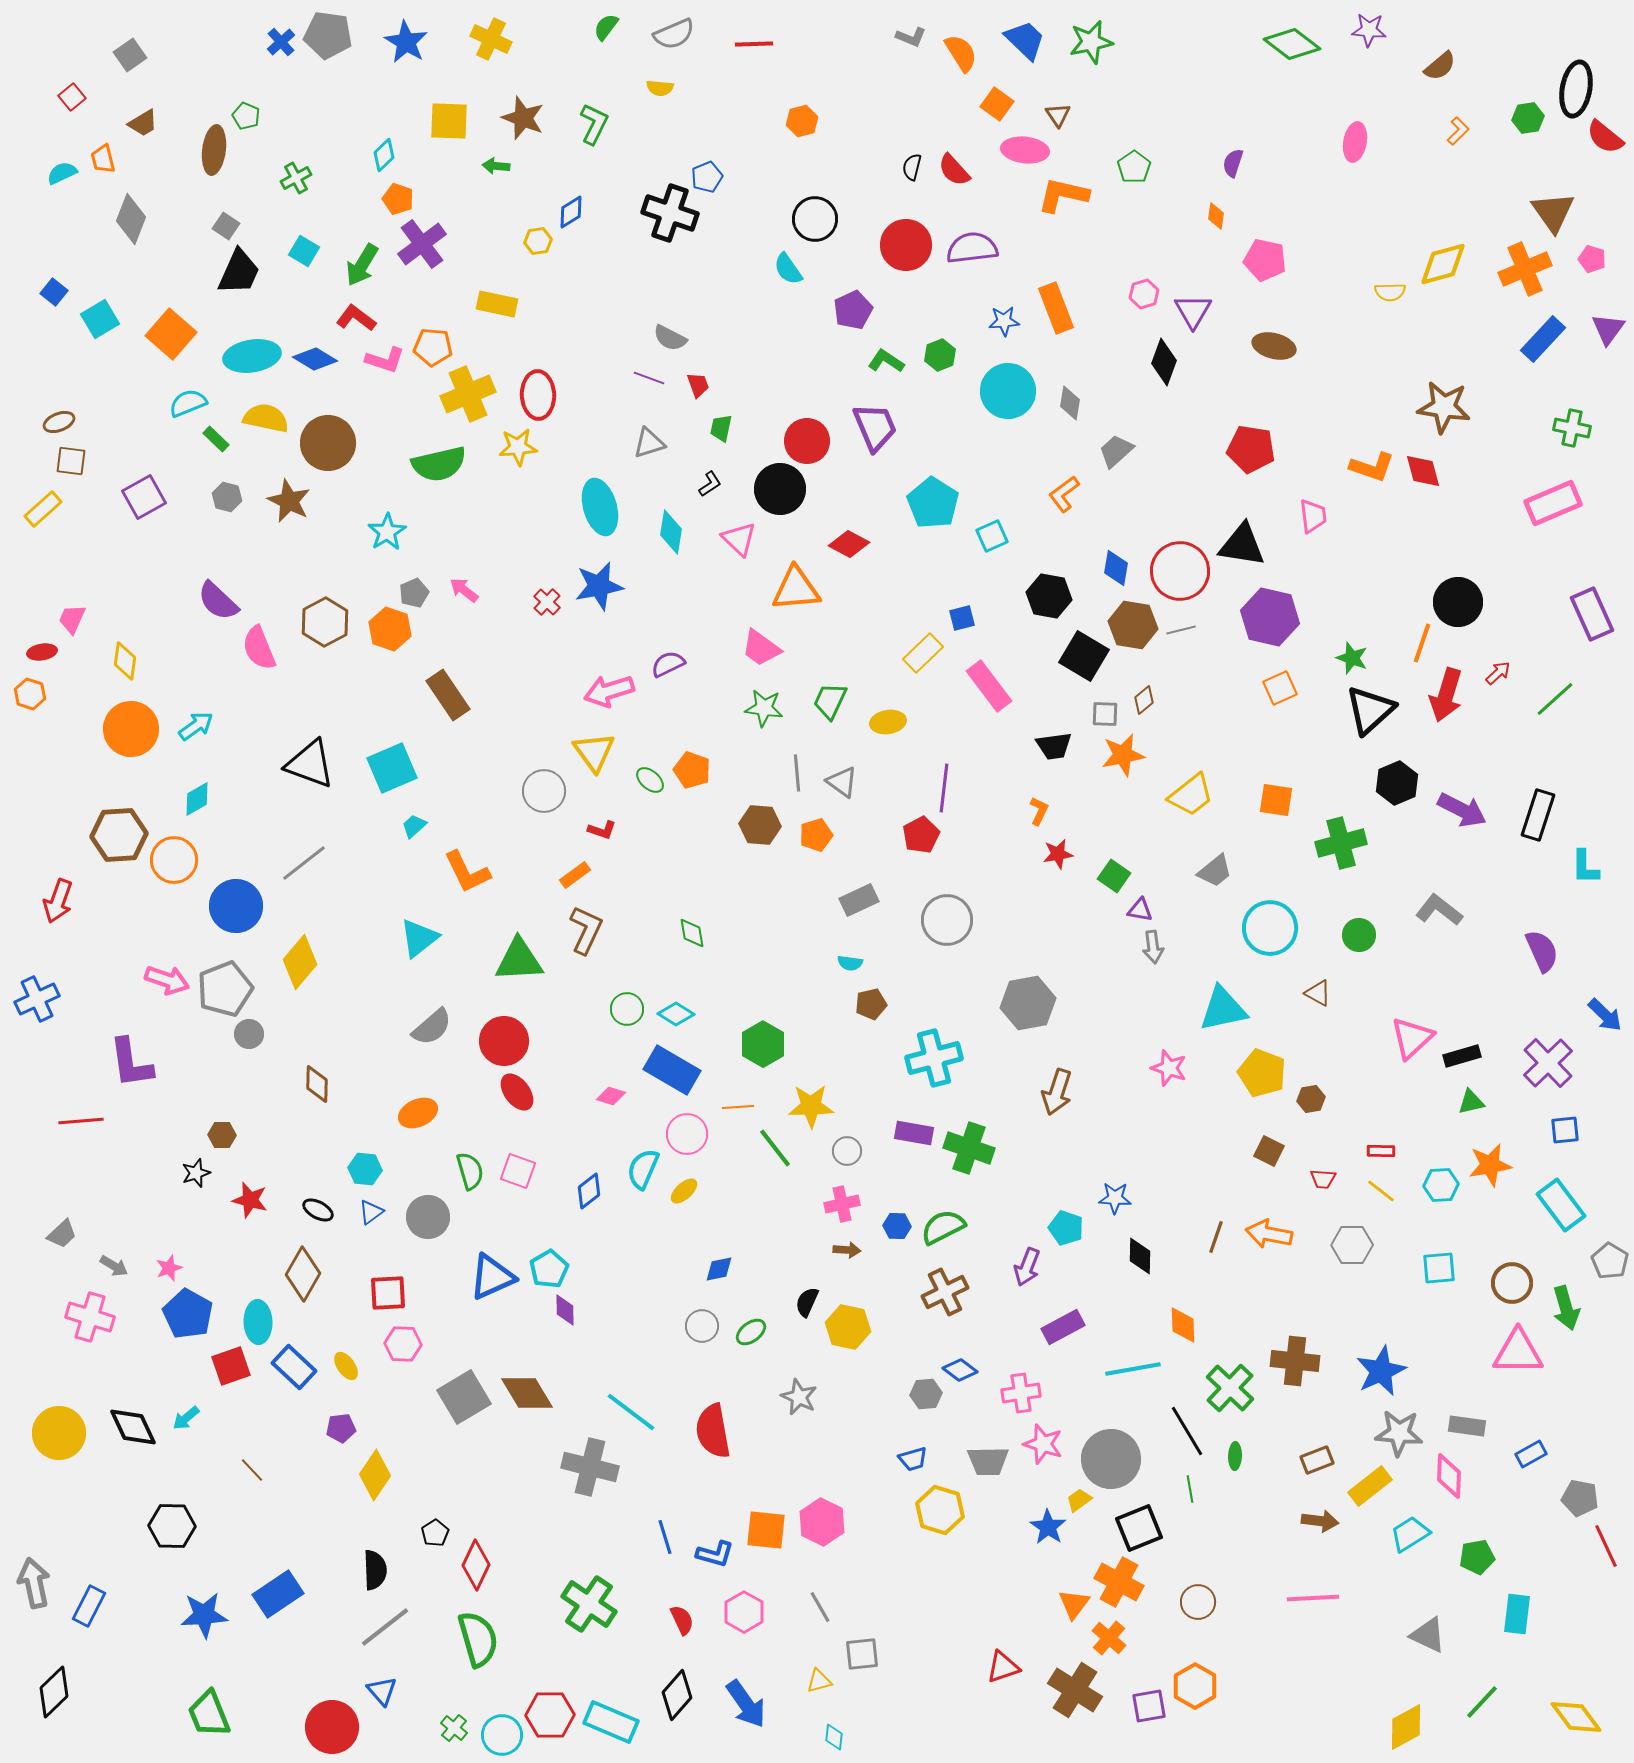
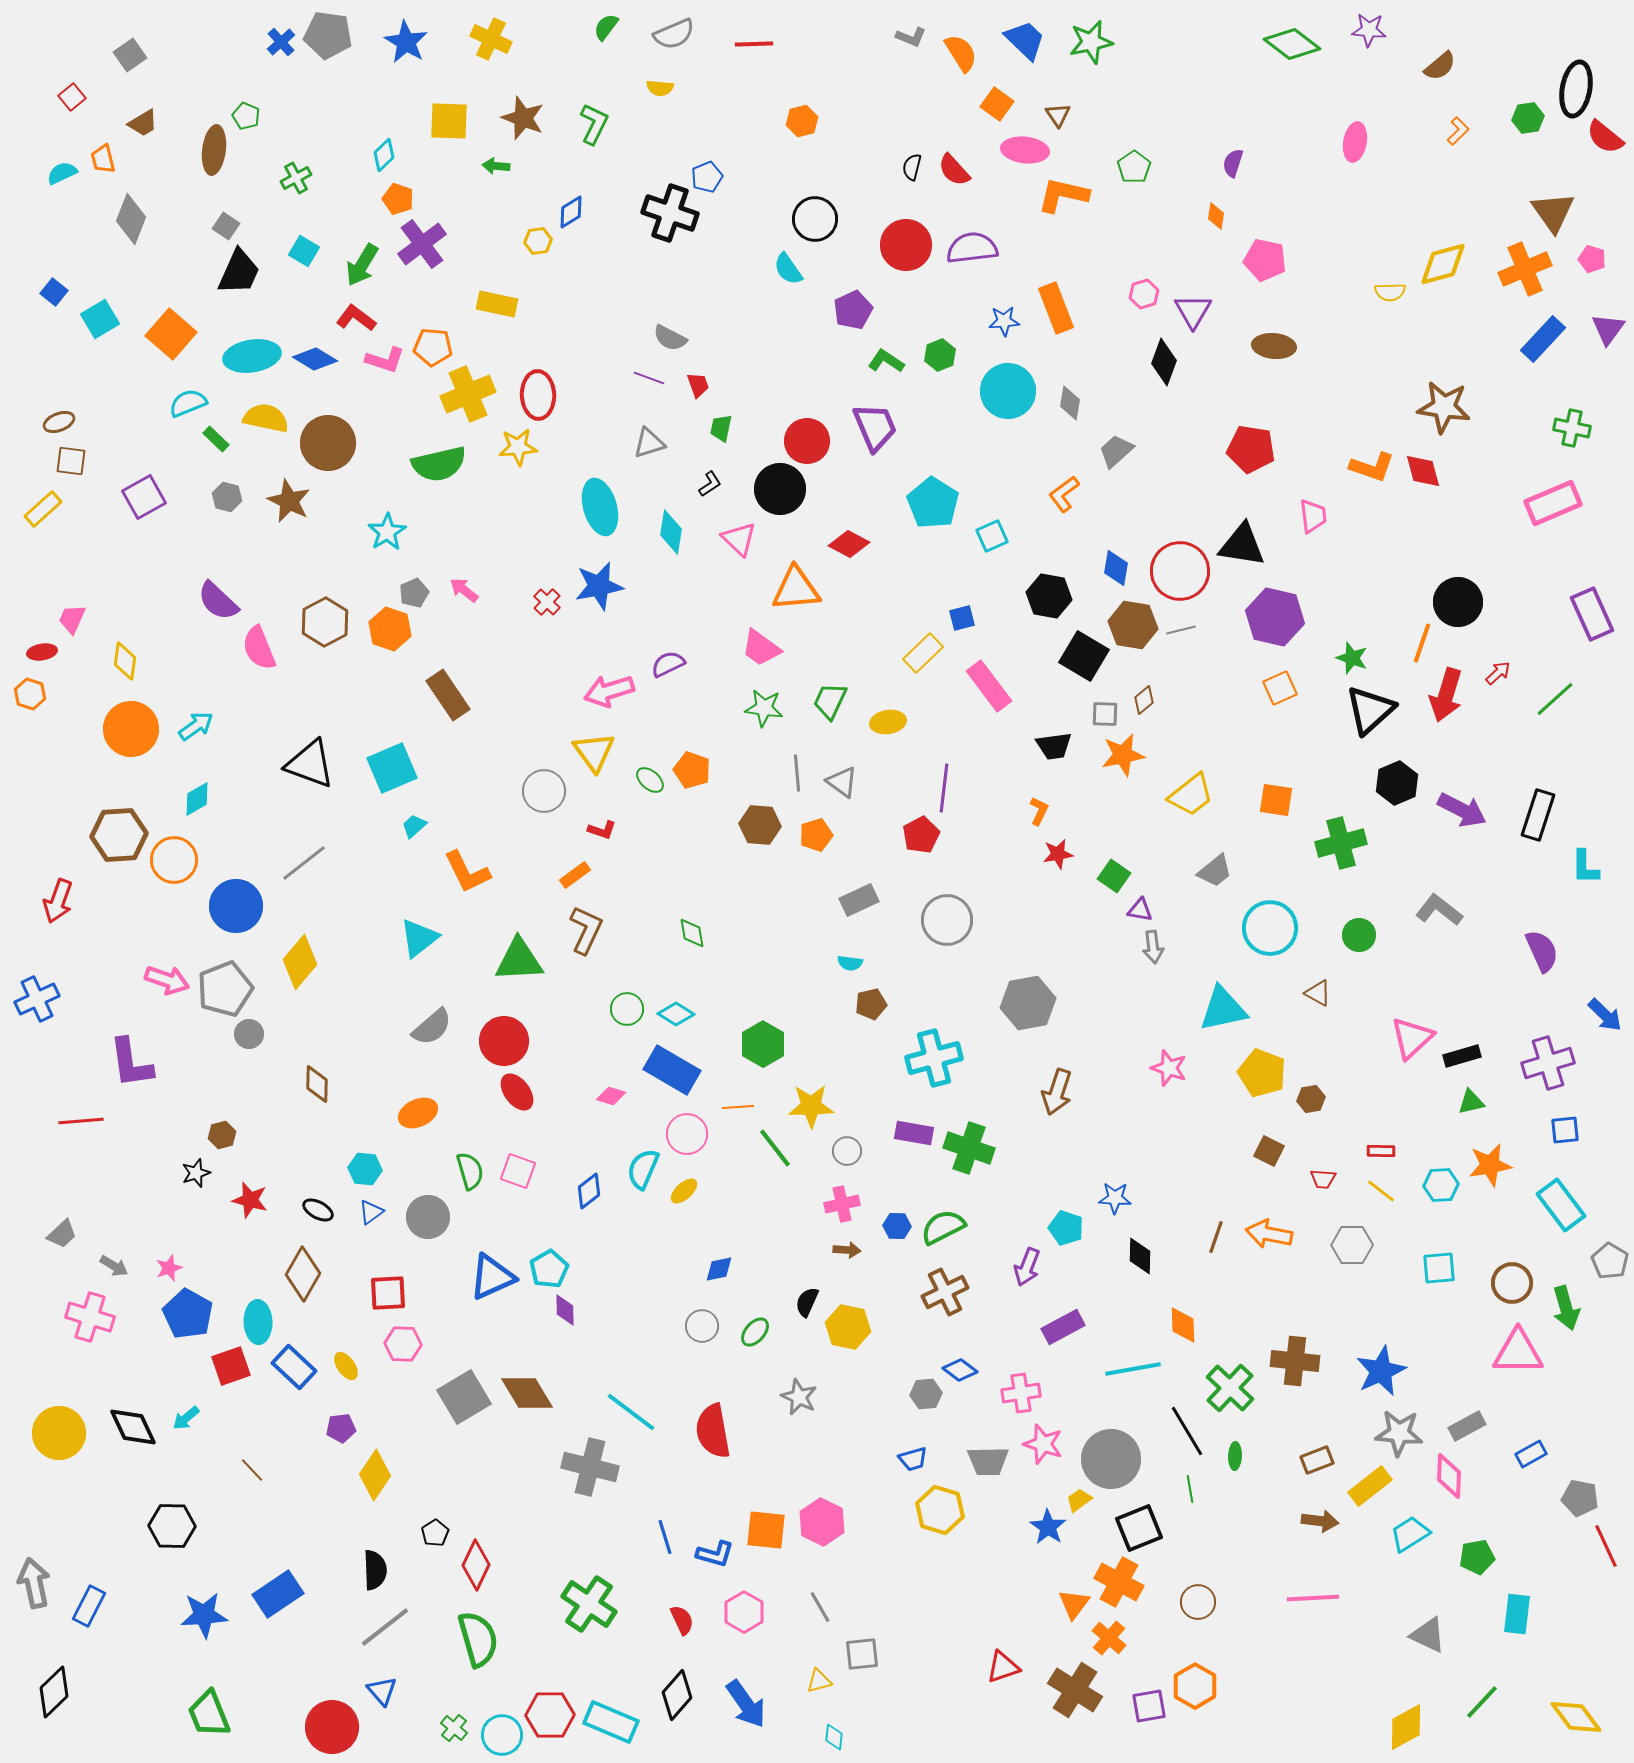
brown ellipse at (1274, 346): rotated 9 degrees counterclockwise
purple hexagon at (1270, 617): moved 5 px right
purple cross at (1548, 1063): rotated 27 degrees clockwise
brown hexagon at (222, 1135): rotated 16 degrees counterclockwise
green ellipse at (751, 1332): moved 4 px right; rotated 12 degrees counterclockwise
gray rectangle at (1467, 1426): rotated 36 degrees counterclockwise
